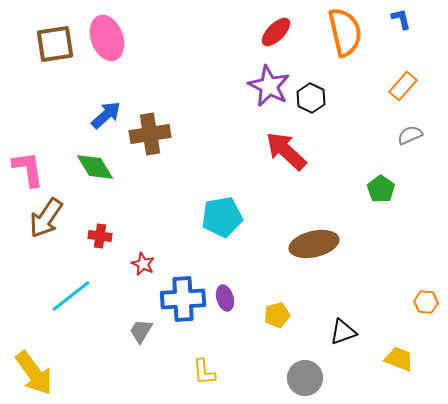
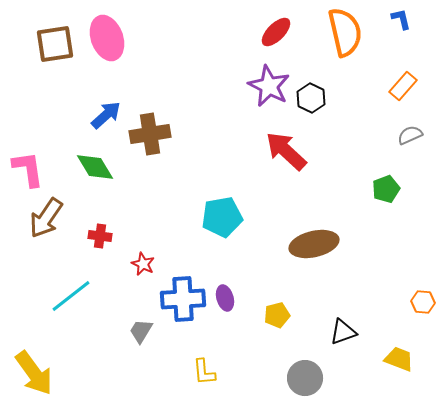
green pentagon: moved 5 px right; rotated 16 degrees clockwise
orange hexagon: moved 3 px left
